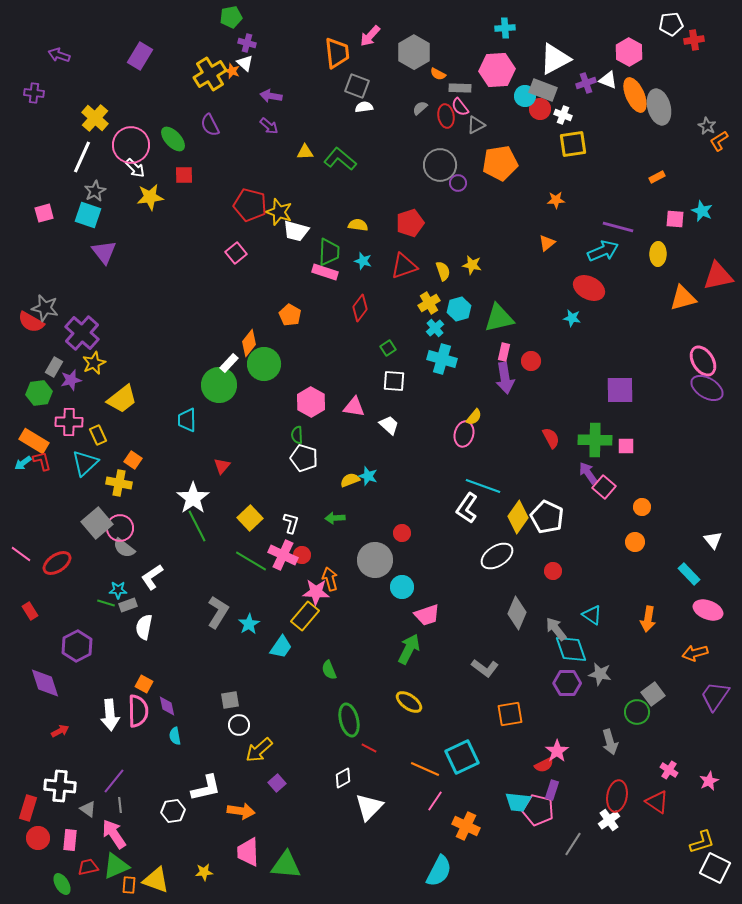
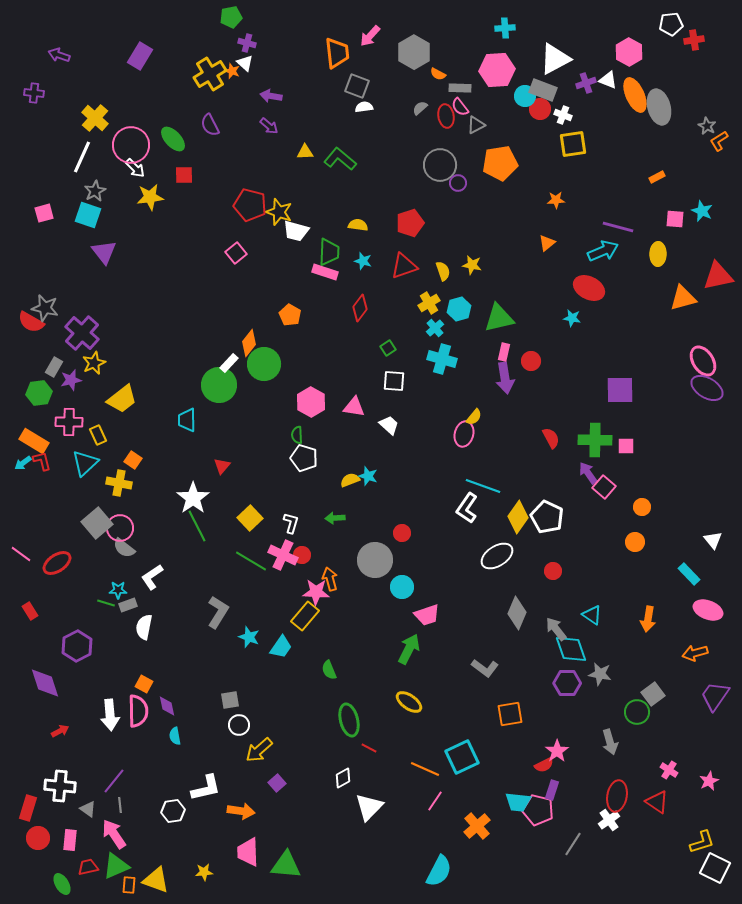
cyan star at (249, 624): moved 13 px down; rotated 20 degrees counterclockwise
orange cross at (466, 826): moved 11 px right; rotated 24 degrees clockwise
